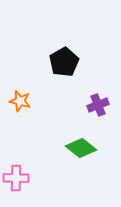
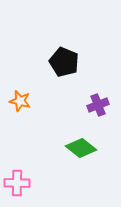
black pentagon: rotated 20 degrees counterclockwise
pink cross: moved 1 px right, 5 px down
